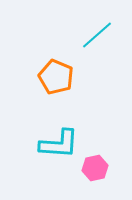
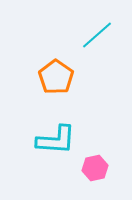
orange pentagon: rotated 12 degrees clockwise
cyan L-shape: moved 3 px left, 4 px up
